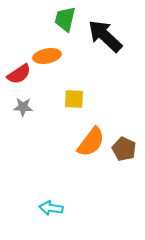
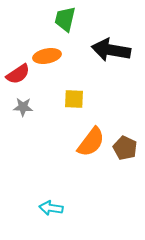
black arrow: moved 6 px right, 14 px down; rotated 33 degrees counterclockwise
red semicircle: moved 1 px left
brown pentagon: moved 1 px right, 1 px up
